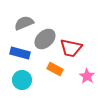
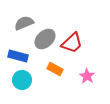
red trapezoid: moved 1 px right, 5 px up; rotated 55 degrees counterclockwise
blue rectangle: moved 2 px left, 3 px down
